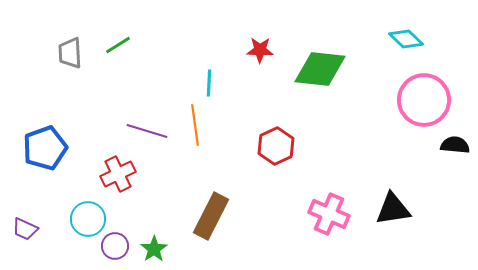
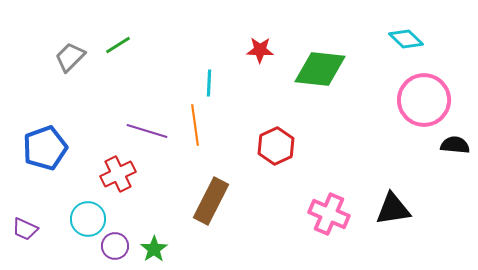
gray trapezoid: moved 4 px down; rotated 48 degrees clockwise
brown rectangle: moved 15 px up
